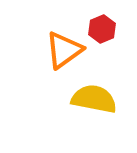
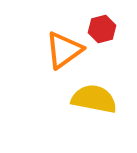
red hexagon: rotated 8 degrees clockwise
